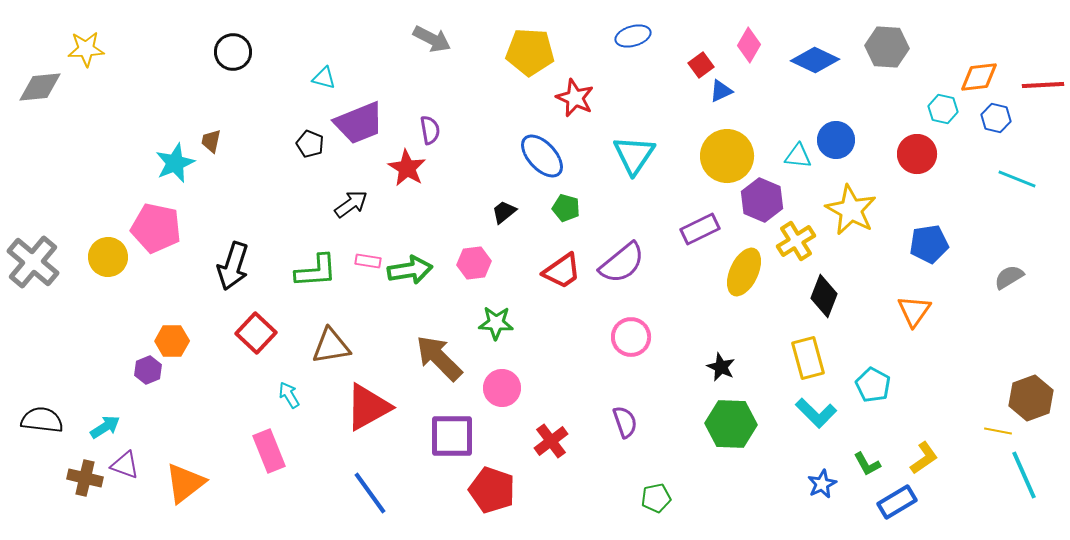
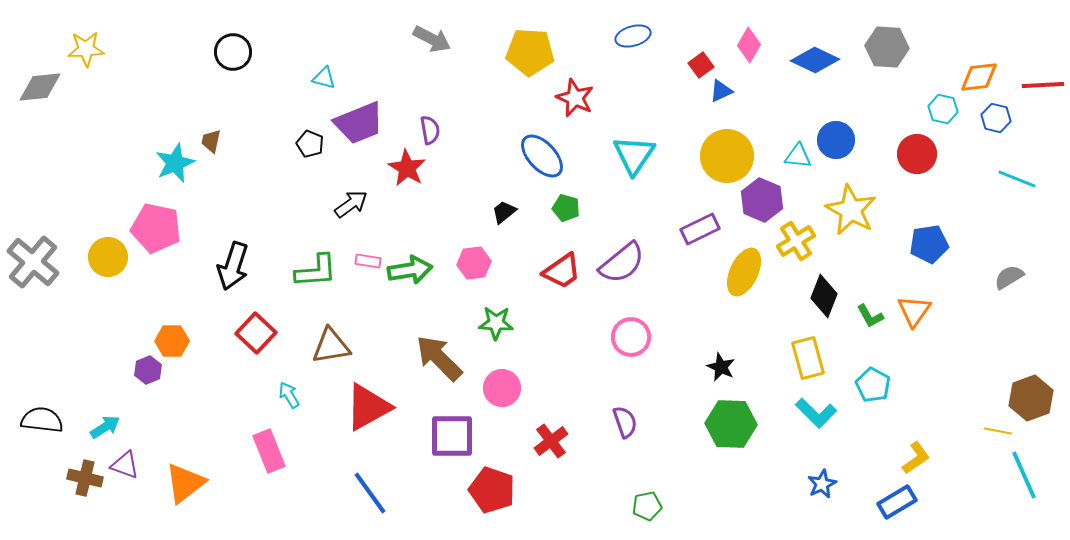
yellow L-shape at (924, 458): moved 8 px left
green L-shape at (867, 464): moved 3 px right, 148 px up
green pentagon at (656, 498): moved 9 px left, 8 px down
